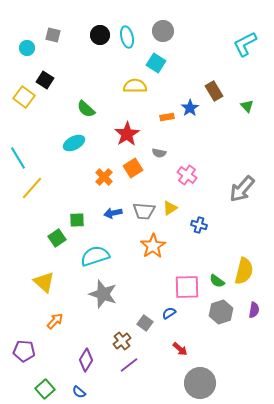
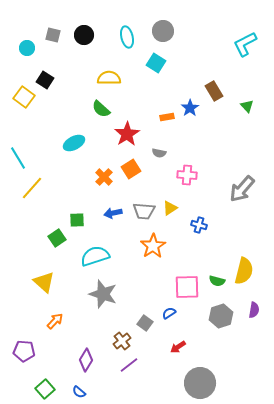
black circle at (100, 35): moved 16 px left
yellow semicircle at (135, 86): moved 26 px left, 8 px up
green semicircle at (86, 109): moved 15 px right
orange square at (133, 168): moved 2 px left, 1 px down
pink cross at (187, 175): rotated 30 degrees counterclockwise
green semicircle at (217, 281): rotated 21 degrees counterclockwise
gray hexagon at (221, 312): moved 4 px down
red arrow at (180, 349): moved 2 px left, 2 px up; rotated 105 degrees clockwise
